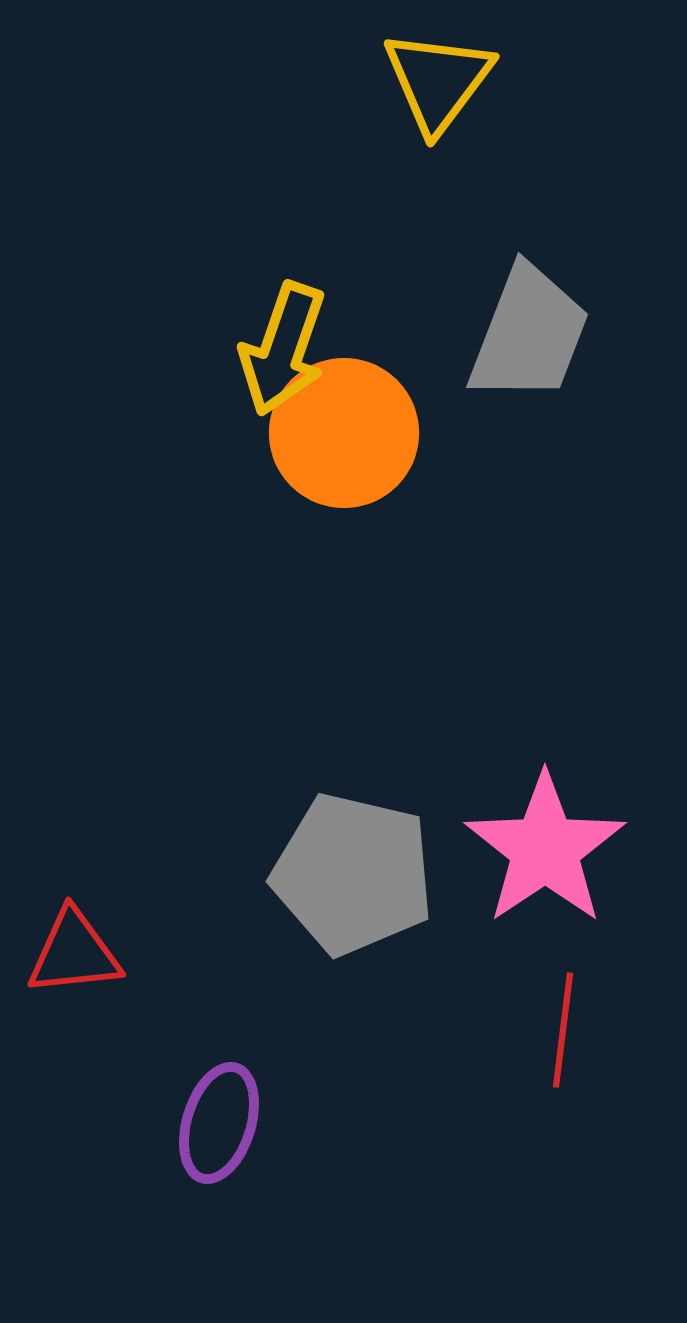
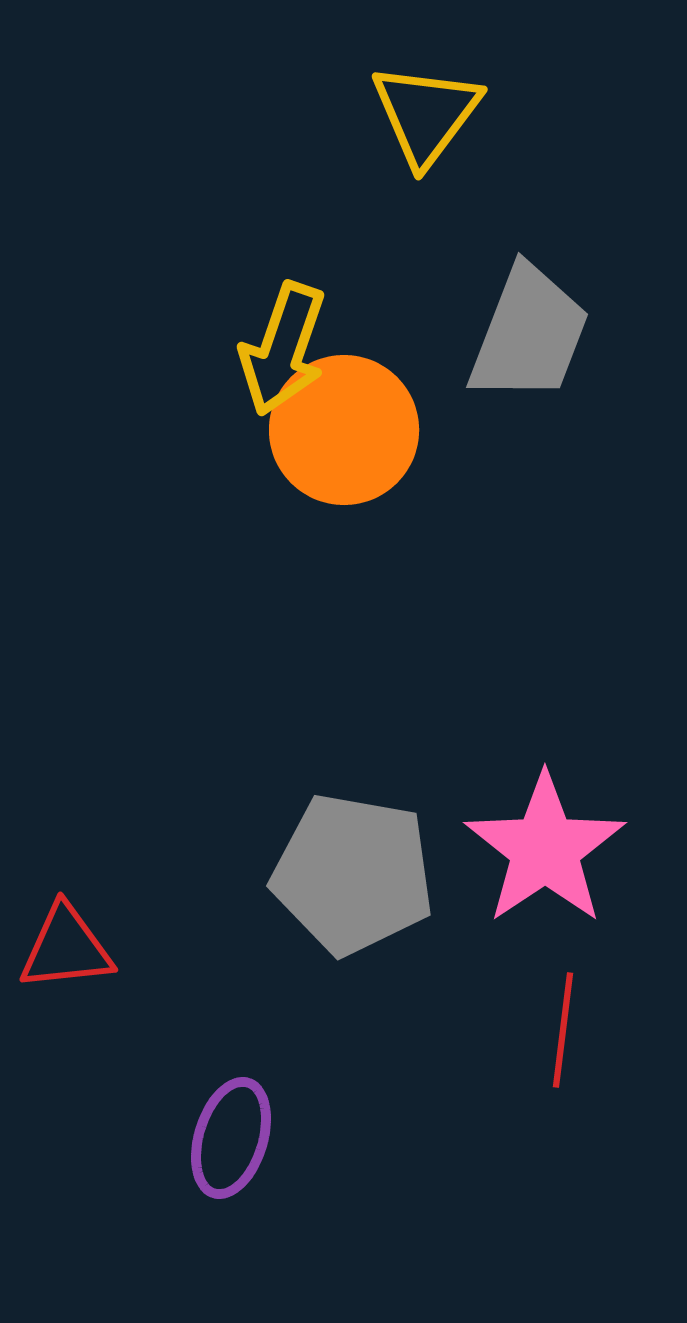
yellow triangle: moved 12 px left, 33 px down
orange circle: moved 3 px up
gray pentagon: rotated 3 degrees counterclockwise
red triangle: moved 8 px left, 5 px up
purple ellipse: moved 12 px right, 15 px down
